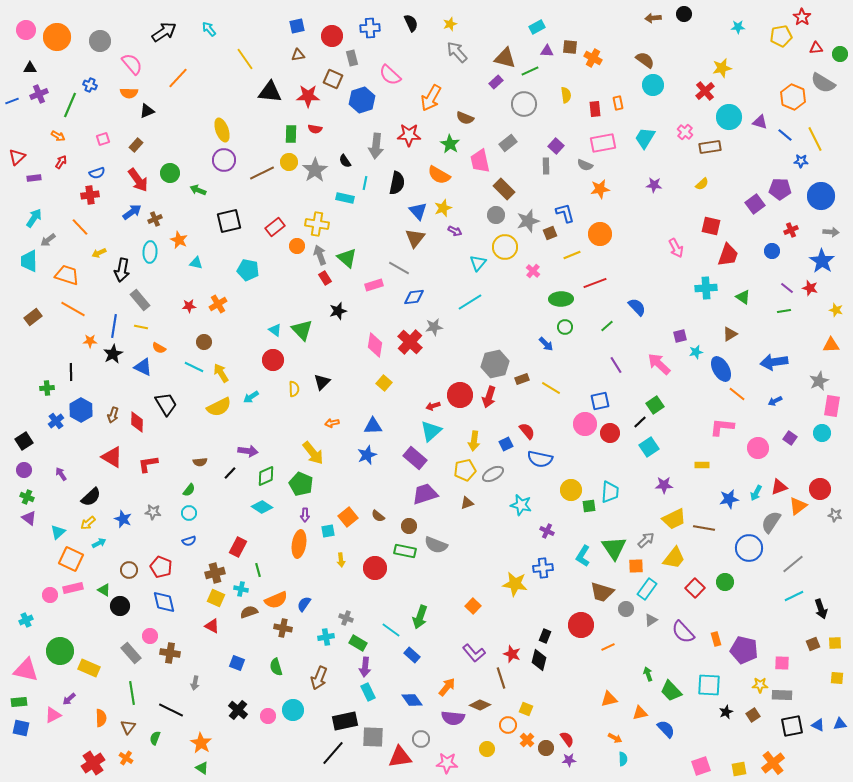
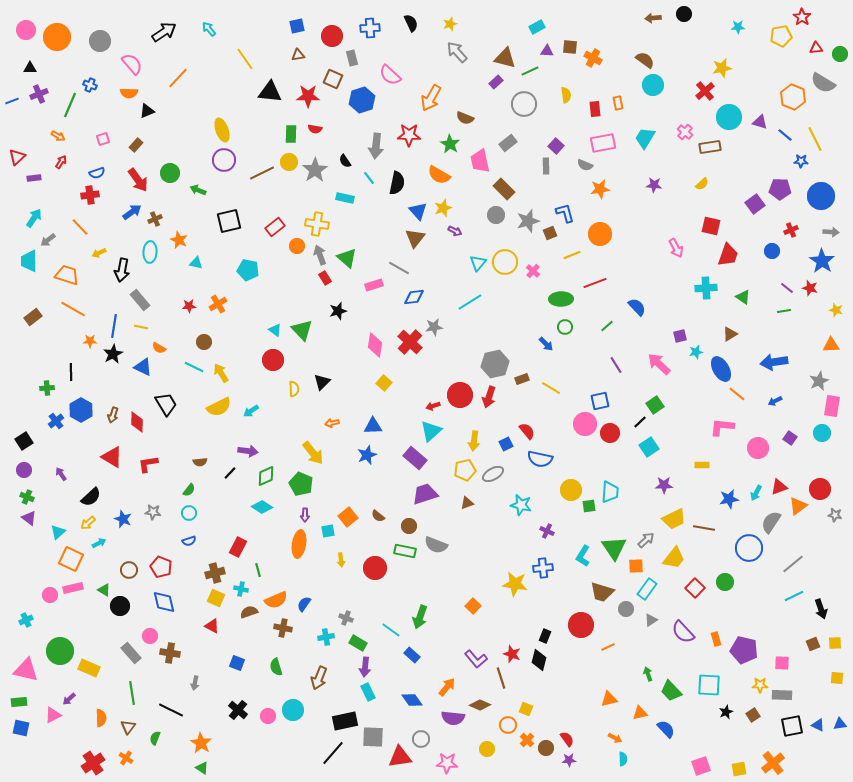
cyan line at (365, 183): moved 4 px right, 5 px up; rotated 48 degrees counterclockwise
yellow circle at (505, 247): moved 15 px down
cyan arrow at (251, 397): moved 14 px down
purple L-shape at (474, 653): moved 2 px right, 6 px down
